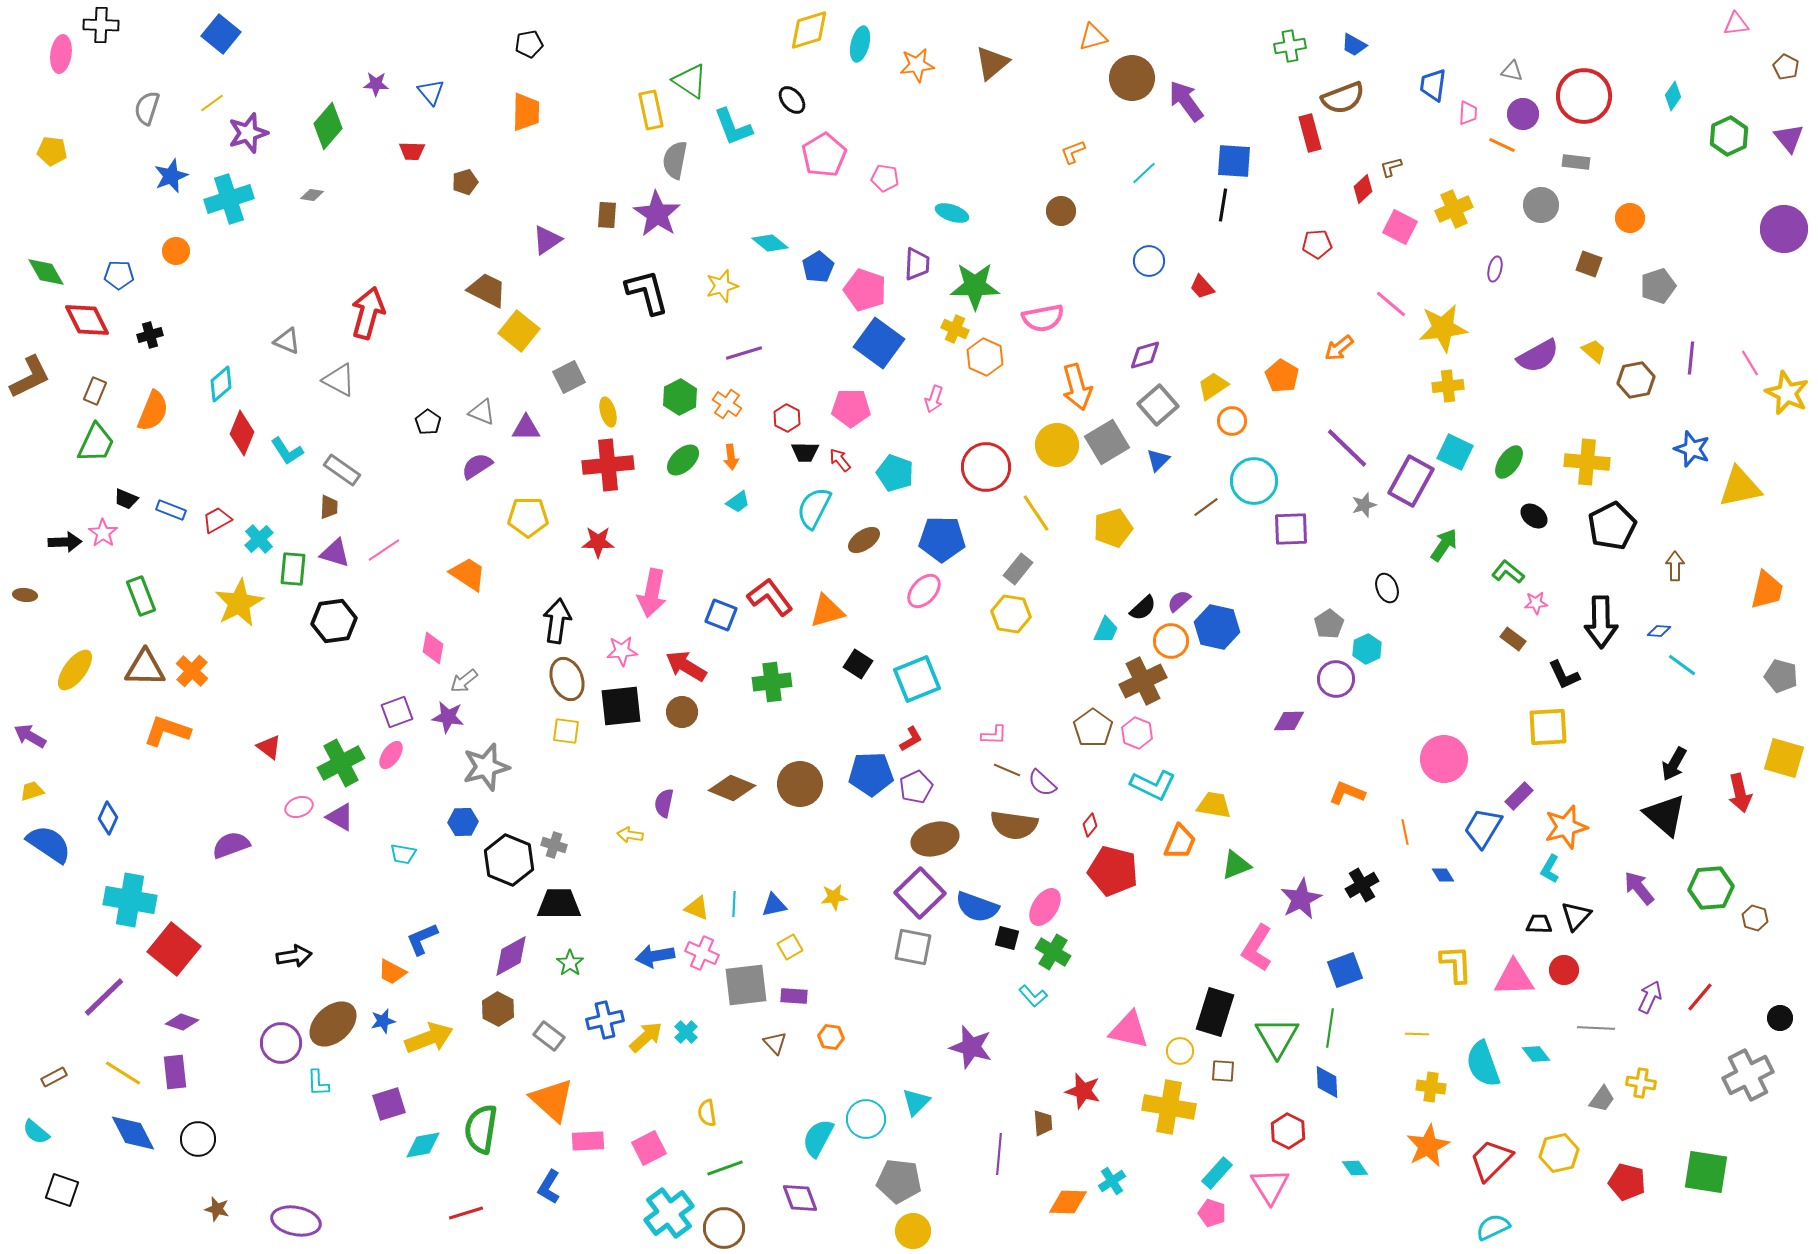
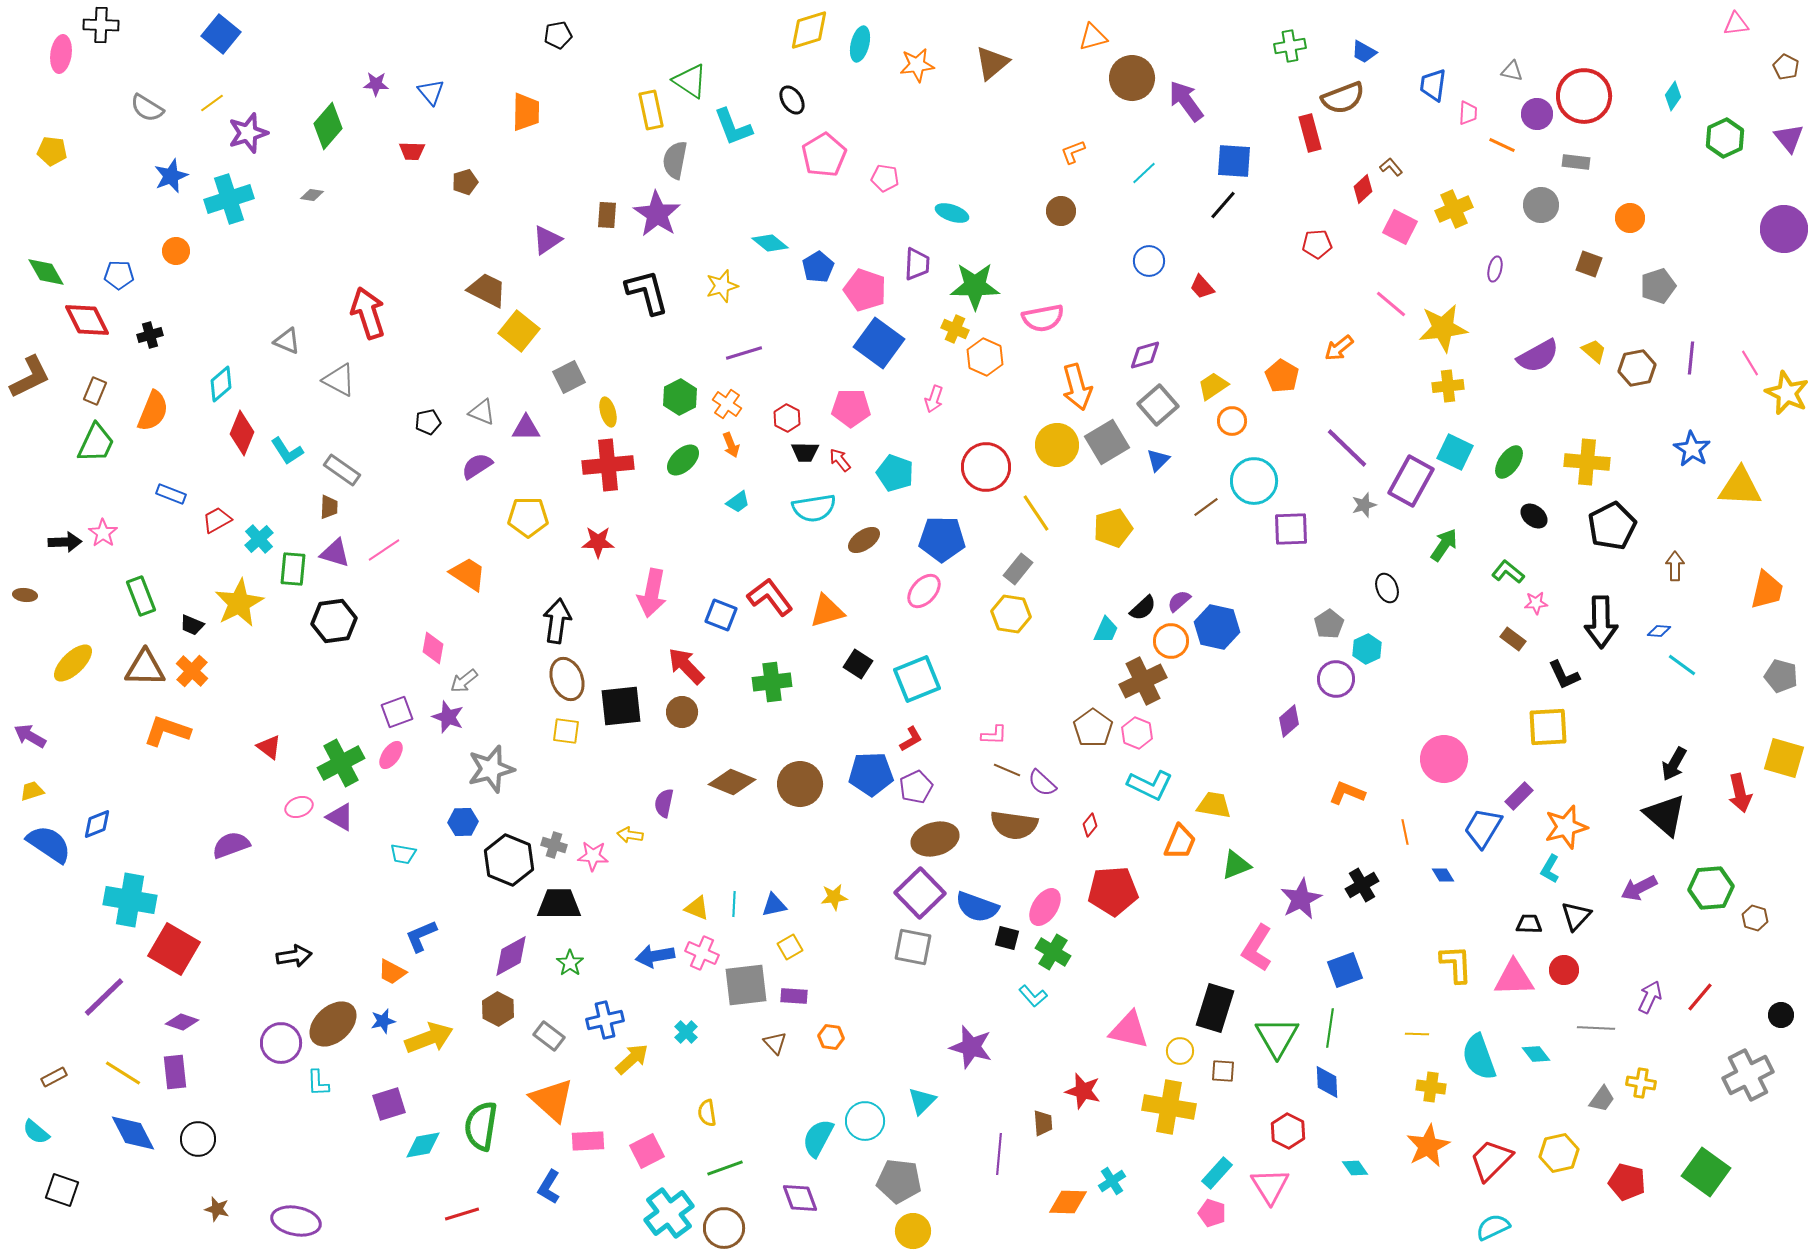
black pentagon at (529, 44): moved 29 px right, 9 px up
blue trapezoid at (1354, 45): moved 10 px right, 7 px down
black ellipse at (792, 100): rotated 8 degrees clockwise
gray semicircle at (147, 108): rotated 76 degrees counterclockwise
purple circle at (1523, 114): moved 14 px right
green hexagon at (1729, 136): moved 4 px left, 2 px down
brown L-shape at (1391, 167): rotated 65 degrees clockwise
black line at (1223, 205): rotated 32 degrees clockwise
red arrow at (368, 313): rotated 33 degrees counterclockwise
brown hexagon at (1636, 380): moved 1 px right, 12 px up
black pentagon at (428, 422): rotated 25 degrees clockwise
blue star at (1692, 449): rotated 12 degrees clockwise
orange arrow at (731, 457): moved 12 px up; rotated 15 degrees counterclockwise
yellow triangle at (1740, 487): rotated 15 degrees clockwise
black trapezoid at (126, 499): moved 66 px right, 126 px down
cyan semicircle at (814, 508): rotated 126 degrees counterclockwise
blue rectangle at (171, 510): moved 16 px up
pink star at (622, 651): moved 29 px left, 205 px down; rotated 8 degrees clockwise
red arrow at (686, 666): rotated 15 degrees clockwise
yellow ellipse at (75, 670): moved 2 px left, 7 px up; rotated 9 degrees clockwise
purple star at (448, 717): rotated 12 degrees clockwise
purple diamond at (1289, 721): rotated 40 degrees counterclockwise
gray star at (486, 767): moved 5 px right, 2 px down
cyan L-shape at (1153, 785): moved 3 px left
brown diamond at (732, 788): moved 6 px up
blue diamond at (108, 818): moved 11 px left, 6 px down; rotated 44 degrees clockwise
red pentagon at (1113, 871): moved 20 px down; rotated 18 degrees counterclockwise
purple arrow at (1639, 888): rotated 78 degrees counterclockwise
black trapezoid at (1539, 924): moved 10 px left
blue L-shape at (422, 939): moved 1 px left, 3 px up
red square at (174, 949): rotated 9 degrees counterclockwise
black rectangle at (1215, 1012): moved 4 px up
black circle at (1780, 1018): moved 1 px right, 3 px up
yellow arrow at (646, 1037): moved 14 px left, 22 px down
cyan semicircle at (1483, 1064): moved 4 px left, 7 px up
cyan triangle at (916, 1102): moved 6 px right, 1 px up
cyan circle at (866, 1119): moved 1 px left, 2 px down
green semicircle at (481, 1129): moved 3 px up
pink square at (649, 1148): moved 2 px left, 3 px down
green square at (1706, 1172): rotated 27 degrees clockwise
red line at (466, 1213): moved 4 px left, 1 px down
